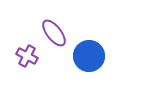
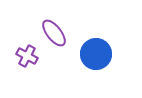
blue circle: moved 7 px right, 2 px up
